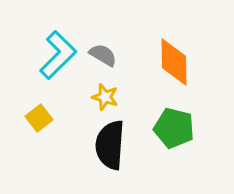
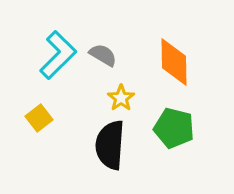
yellow star: moved 16 px right, 1 px down; rotated 20 degrees clockwise
